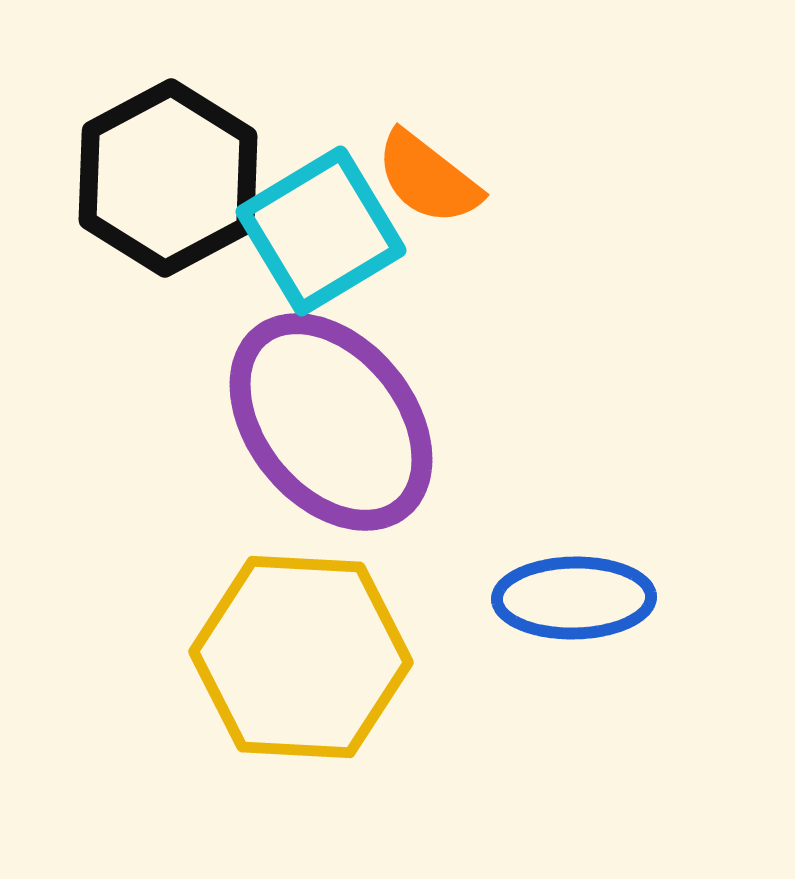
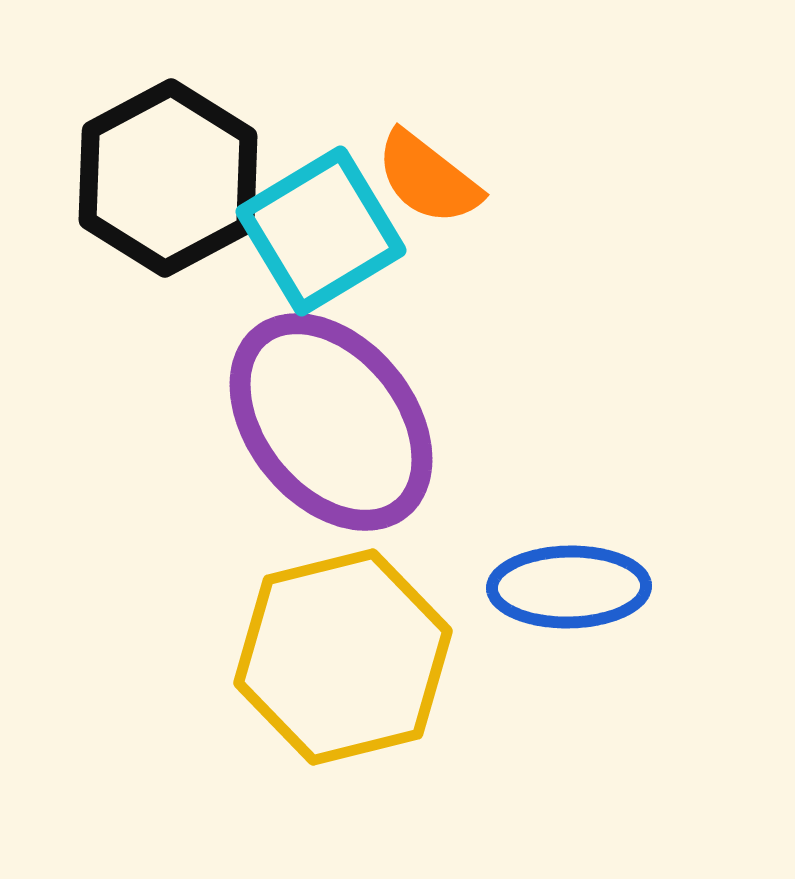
blue ellipse: moved 5 px left, 11 px up
yellow hexagon: moved 42 px right; rotated 17 degrees counterclockwise
